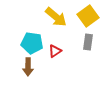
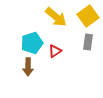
cyan pentagon: rotated 25 degrees counterclockwise
